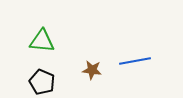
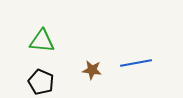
blue line: moved 1 px right, 2 px down
black pentagon: moved 1 px left
